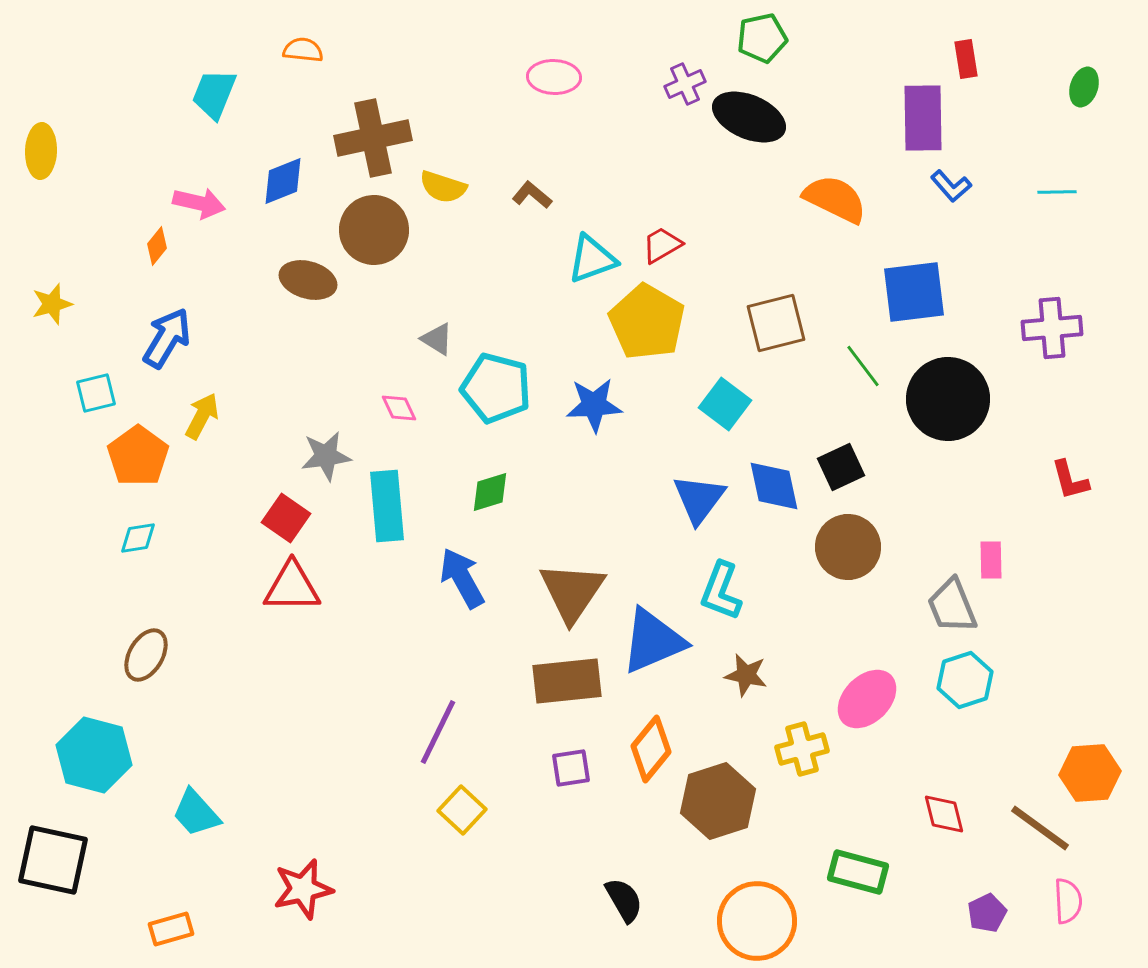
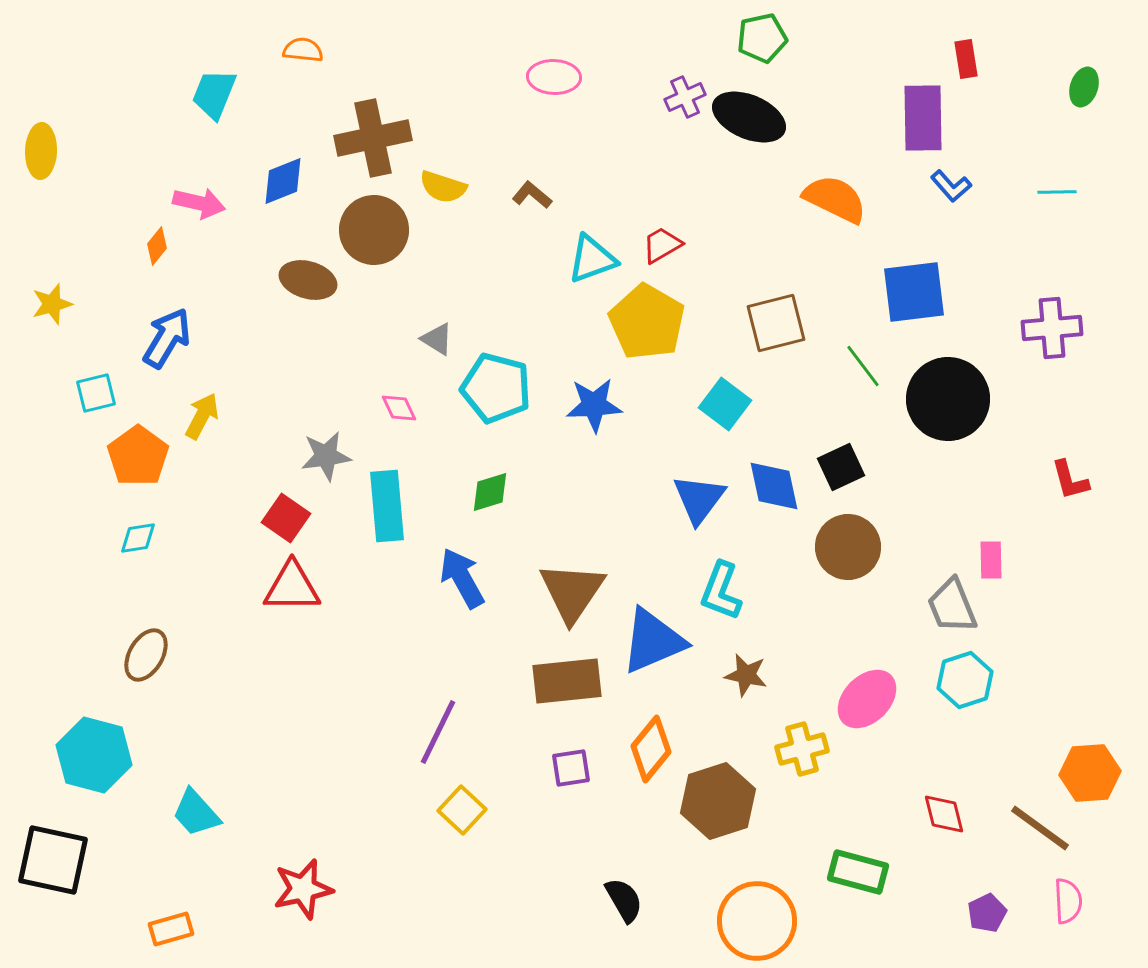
purple cross at (685, 84): moved 13 px down
